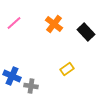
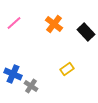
blue cross: moved 1 px right, 2 px up
gray cross: rotated 24 degrees clockwise
